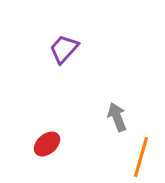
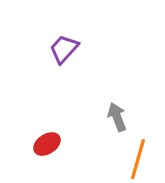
red ellipse: rotated 8 degrees clockwise
orange line: moved 3 px left, 2 px down
